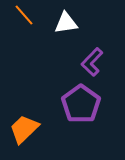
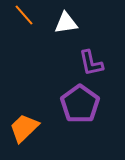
purple L-shape: moved 1 px left, 1 px down; rotated 56 degrees counterclockwise
purple pentagon: moved 1 px left
orange trapezoid: moved 1 px up
